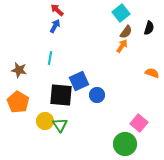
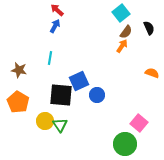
black semicircle: rotated 40 degrees counterclockwise
